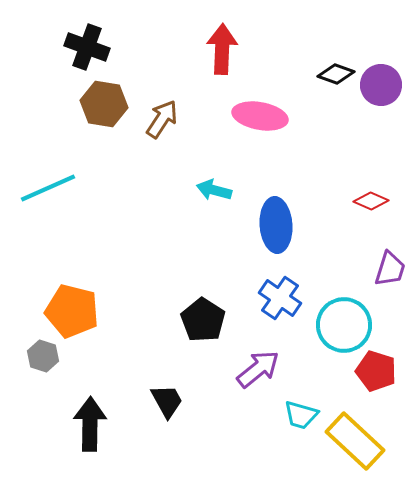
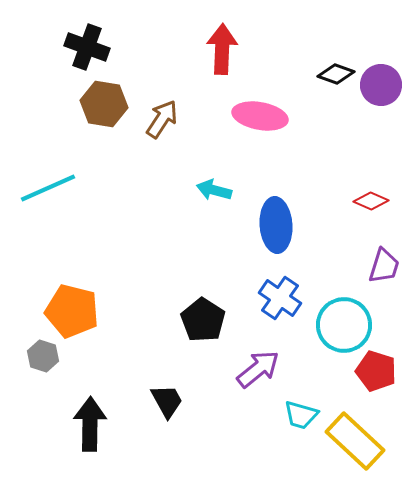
purple trapezoid: moved 6 px left, 3 px up
